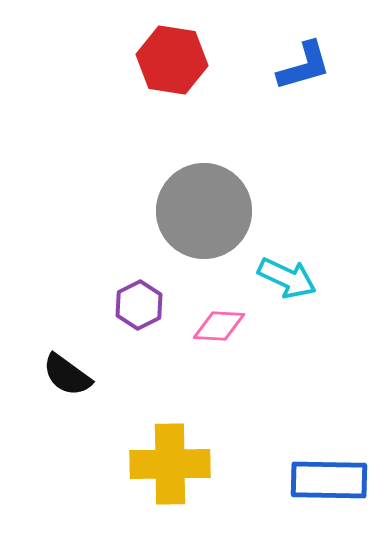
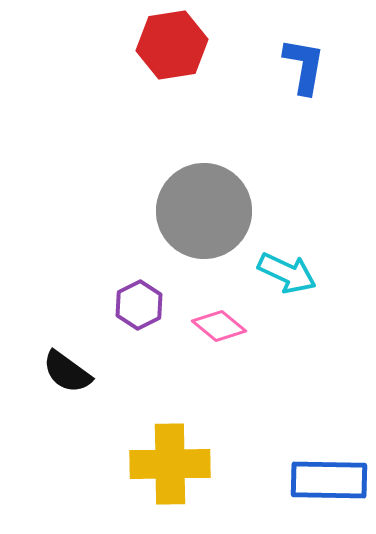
red hexagon: moved 15 px up; rotated 18 degrees counterclockwise
blue L-shape: rotated 64 degrees counterclockwise
cyan arrow: moved 5 px up
pink diamond: rotated 36 degrees clockwise
black semicircle: moved 3 px up
